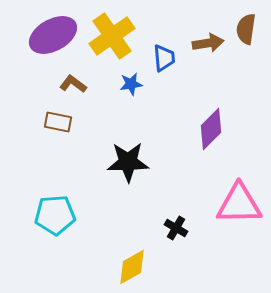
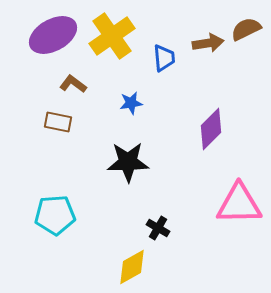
brown semicircle: rotated 56 degrees clockwise
blue star: moved 19 px down
black cross: moved 18 px left
